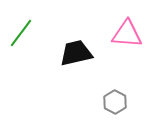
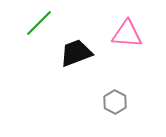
green line: moved 18 px right, 10 px up; rotated 8 degrees clockwise
black trapezoid: rotated 8 degrees counterclockwise
